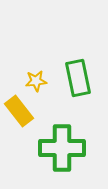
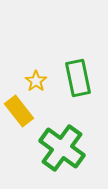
yellow star: rotated 30 degrees counterclockwise
green cross: rotated 36 degrees clockwise
